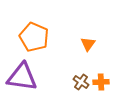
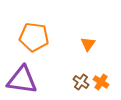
orange pentagon: rotated 16 degrees counterclockwise
purple triangle: moved 3 px down
orange cross: rotated 35 degrees clockwise
